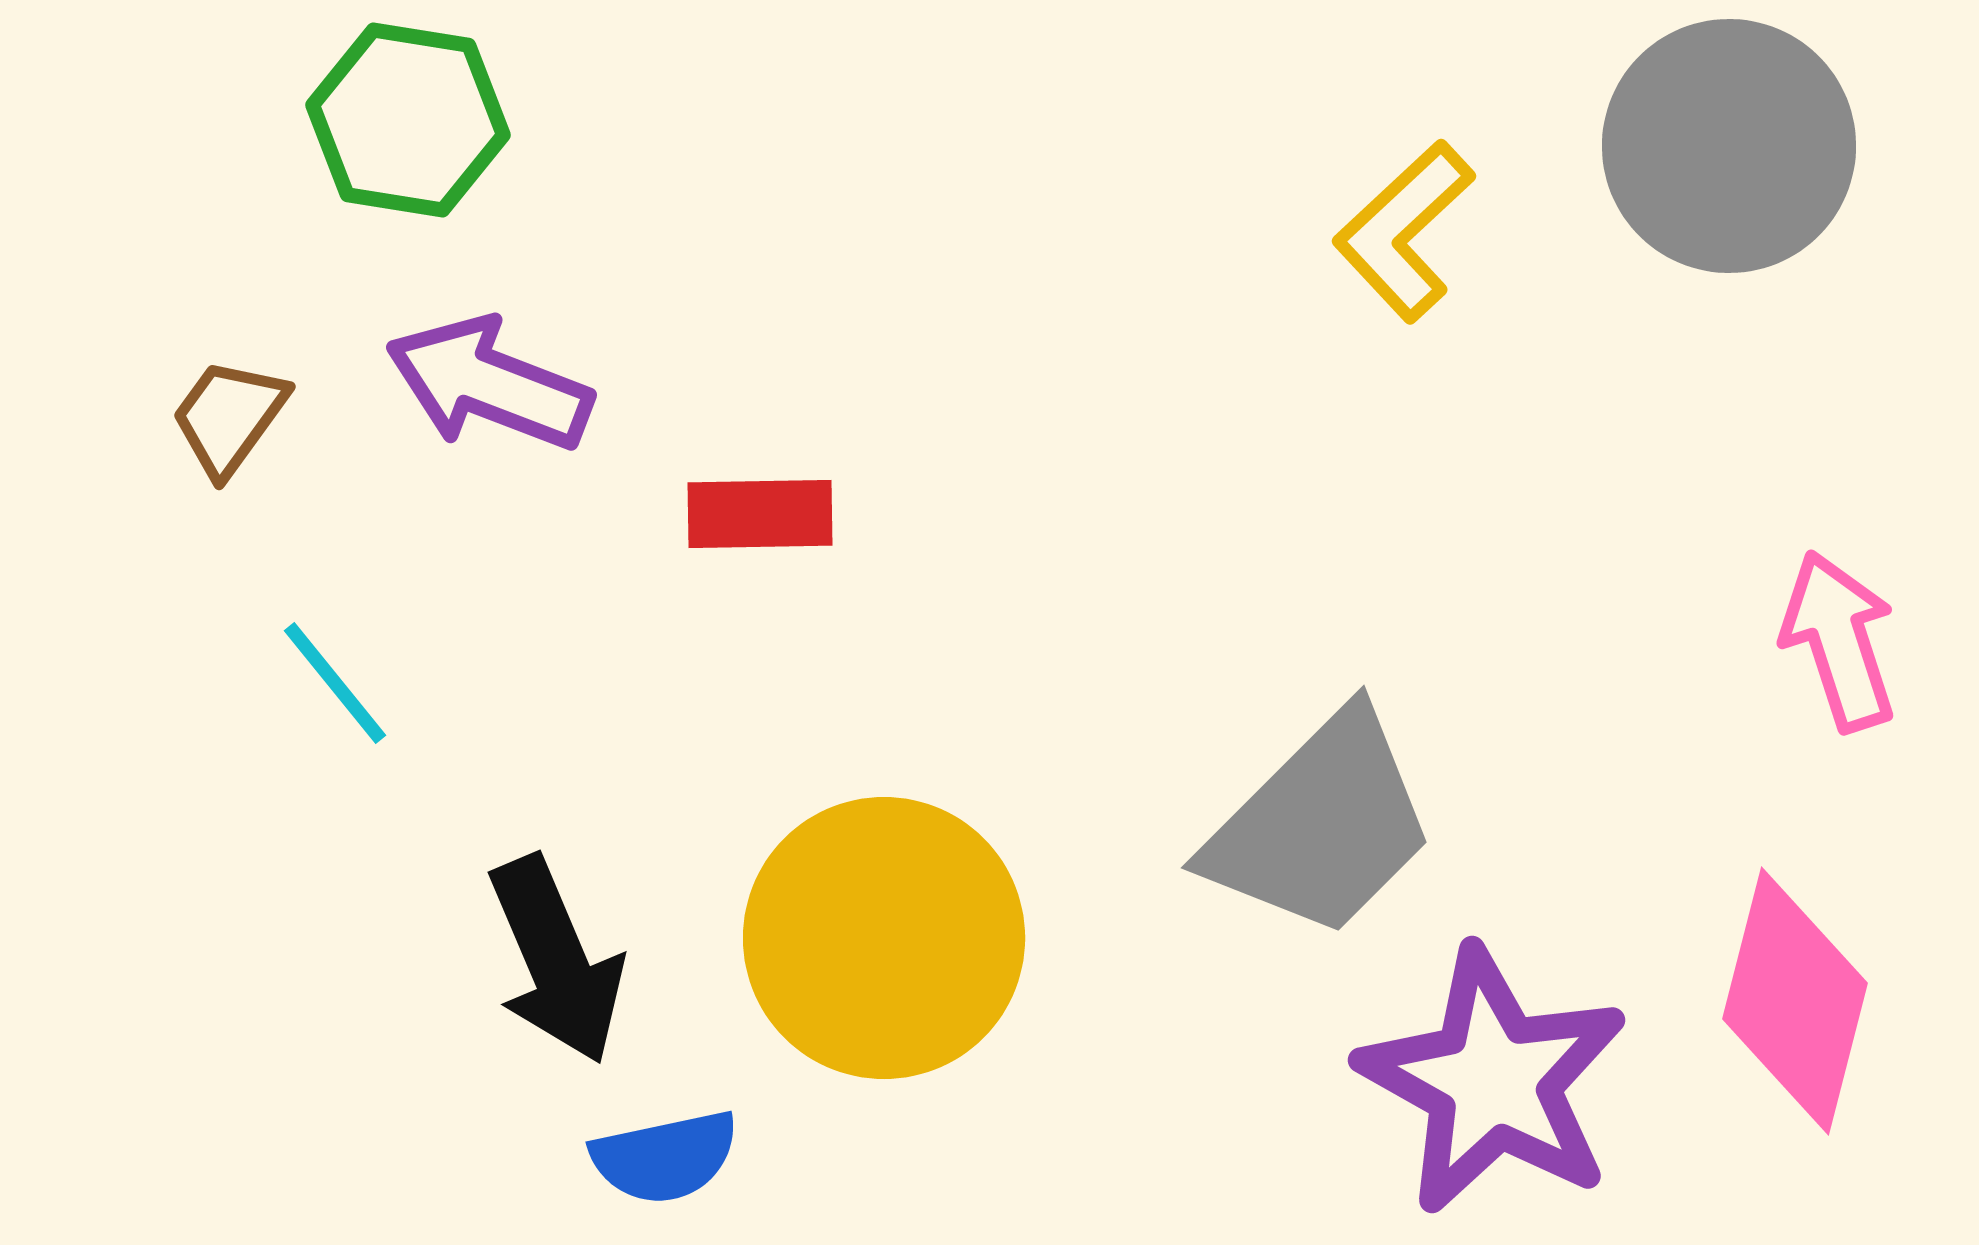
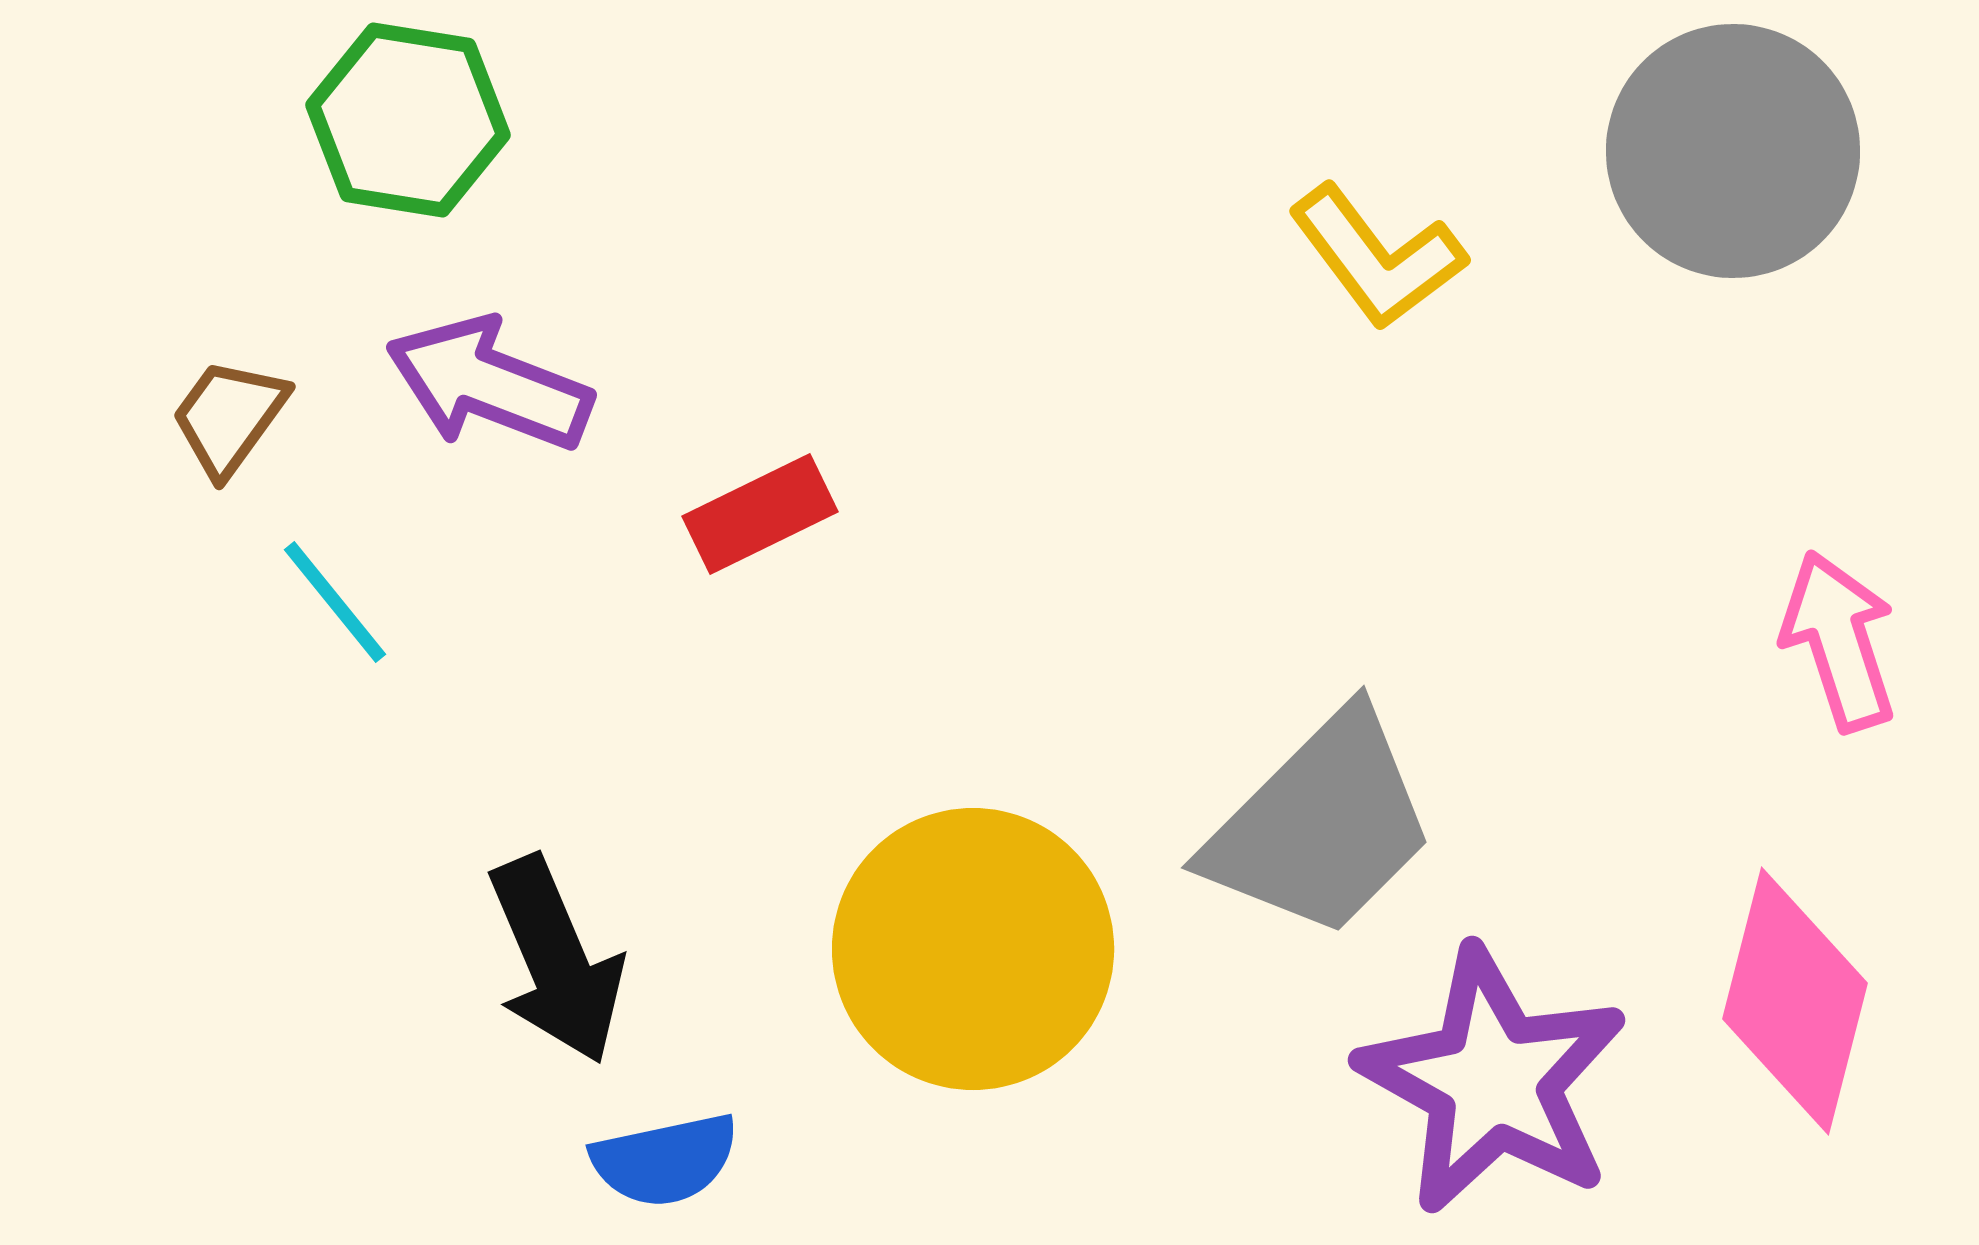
gray circle: moved 4 px right, 5 px down
yellow L-shape: moved 27 px left, 26 px down; rotated 84 degrees counterclockwise
red rectangle: rotated 25 degrees counterclockwise
cyan line: moved 81 px up
yellow circle: moved 89 px right, 11 px down
blue semicircle: moved 3 px down
